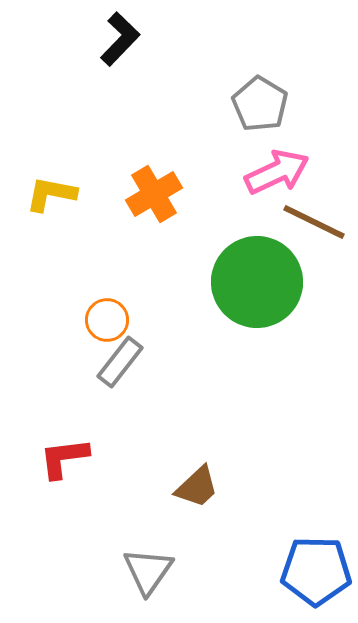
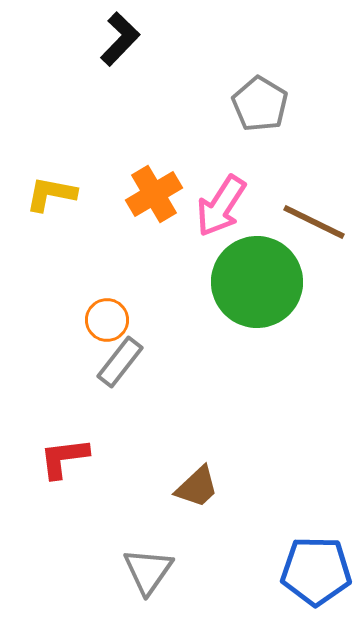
pink arrow: moved 56 px left, 34 px down; rotated 148 degrees clockwise
